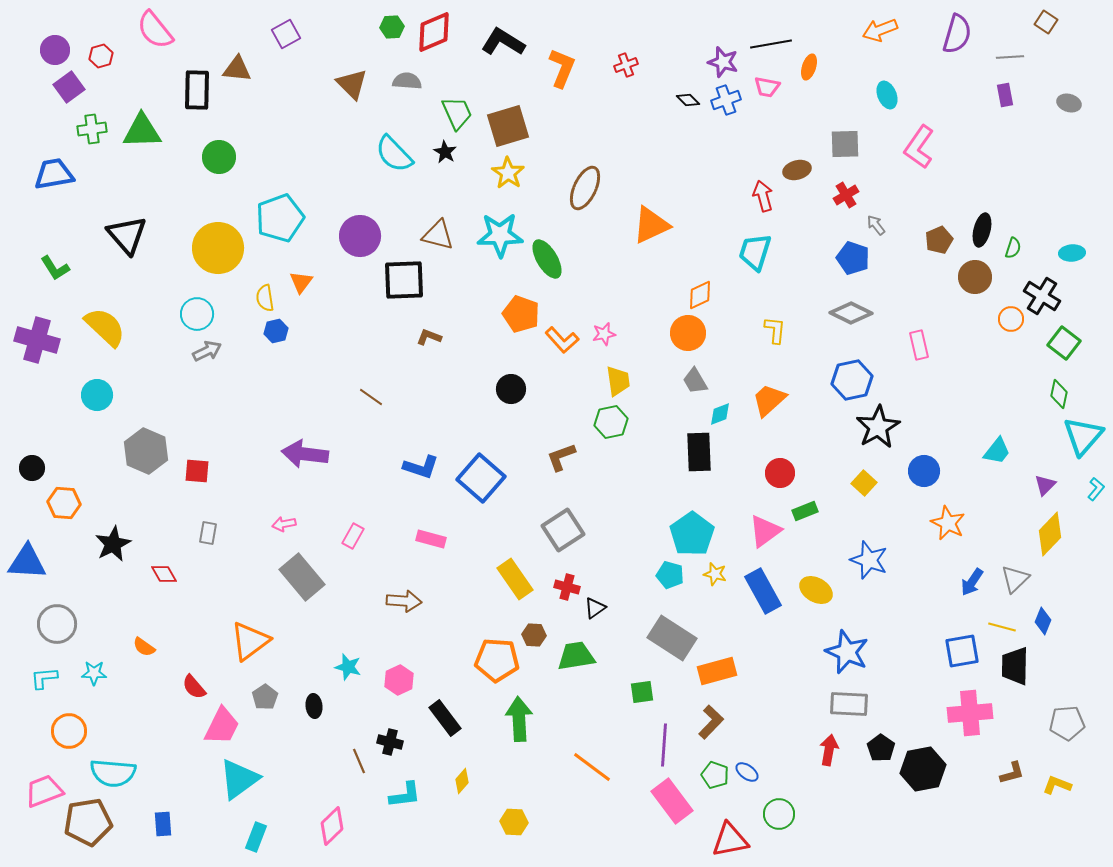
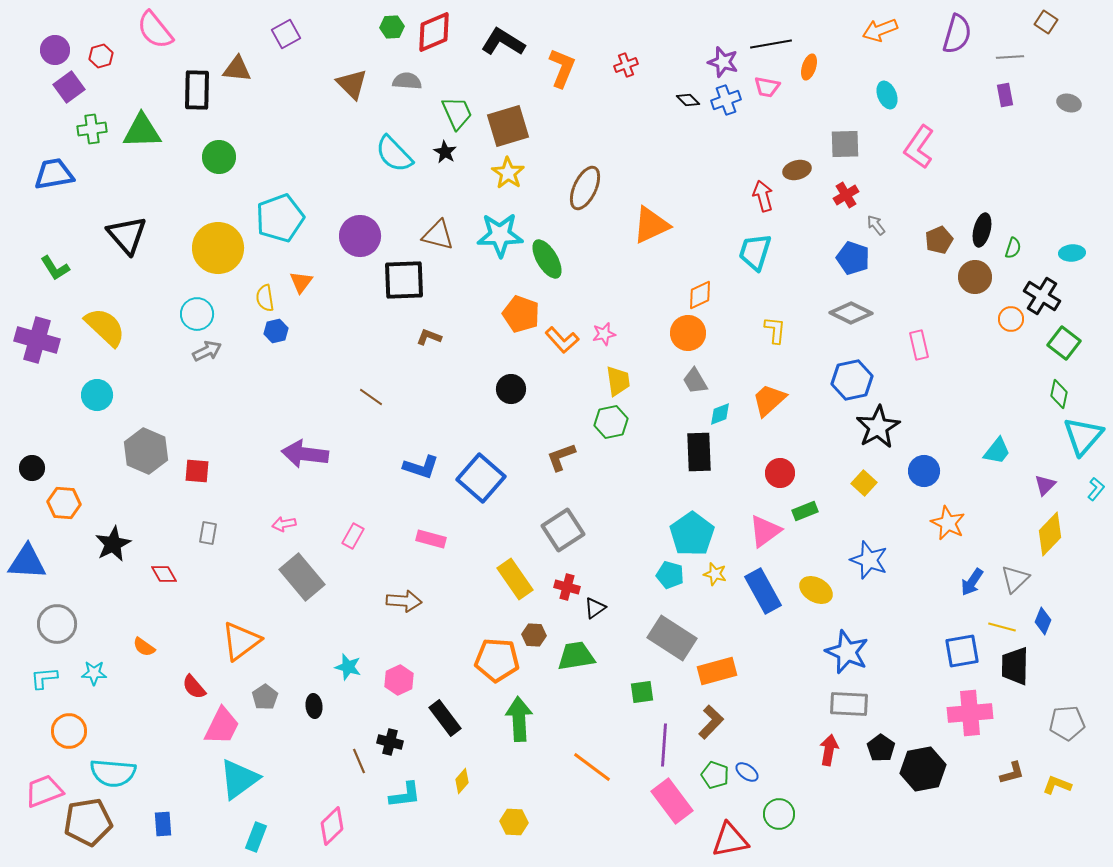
orange triangle at (250, 641): moved 9 px left
